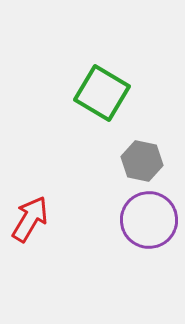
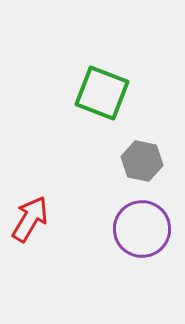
green square: rotated 10 degrees counterclockwise
purple circle: moved 7 px left, 9 px down
